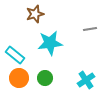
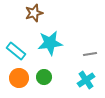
brown star: moved 1 px left, 1 px up
gray line: moved 25 px down
cyan rectangle: moved 1 px right, 4 px up
green circle: moved 1 px left, 1 px up
